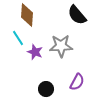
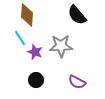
cyan line: moved 2 px right
purple semicircle: rotated 90 degrees clockwise
black circle: moved 10 px left, 9 px up
